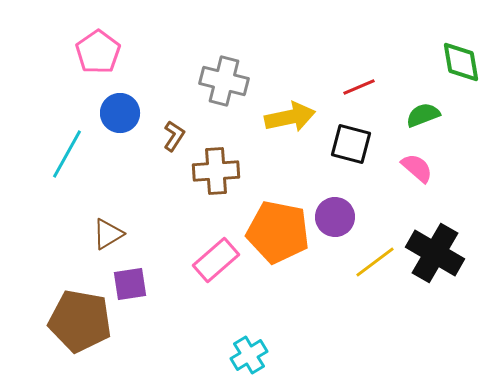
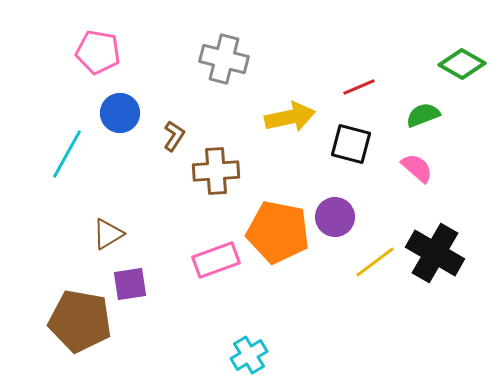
pink pentagon: rotated 27 degrees counterclockwise
green diamond: moved 1 px right, 2 px down; rotated 51 degrees counterclockwise
gray cross: moved 22 px up
pink rectangle: rotated 21 degrees clockwise
